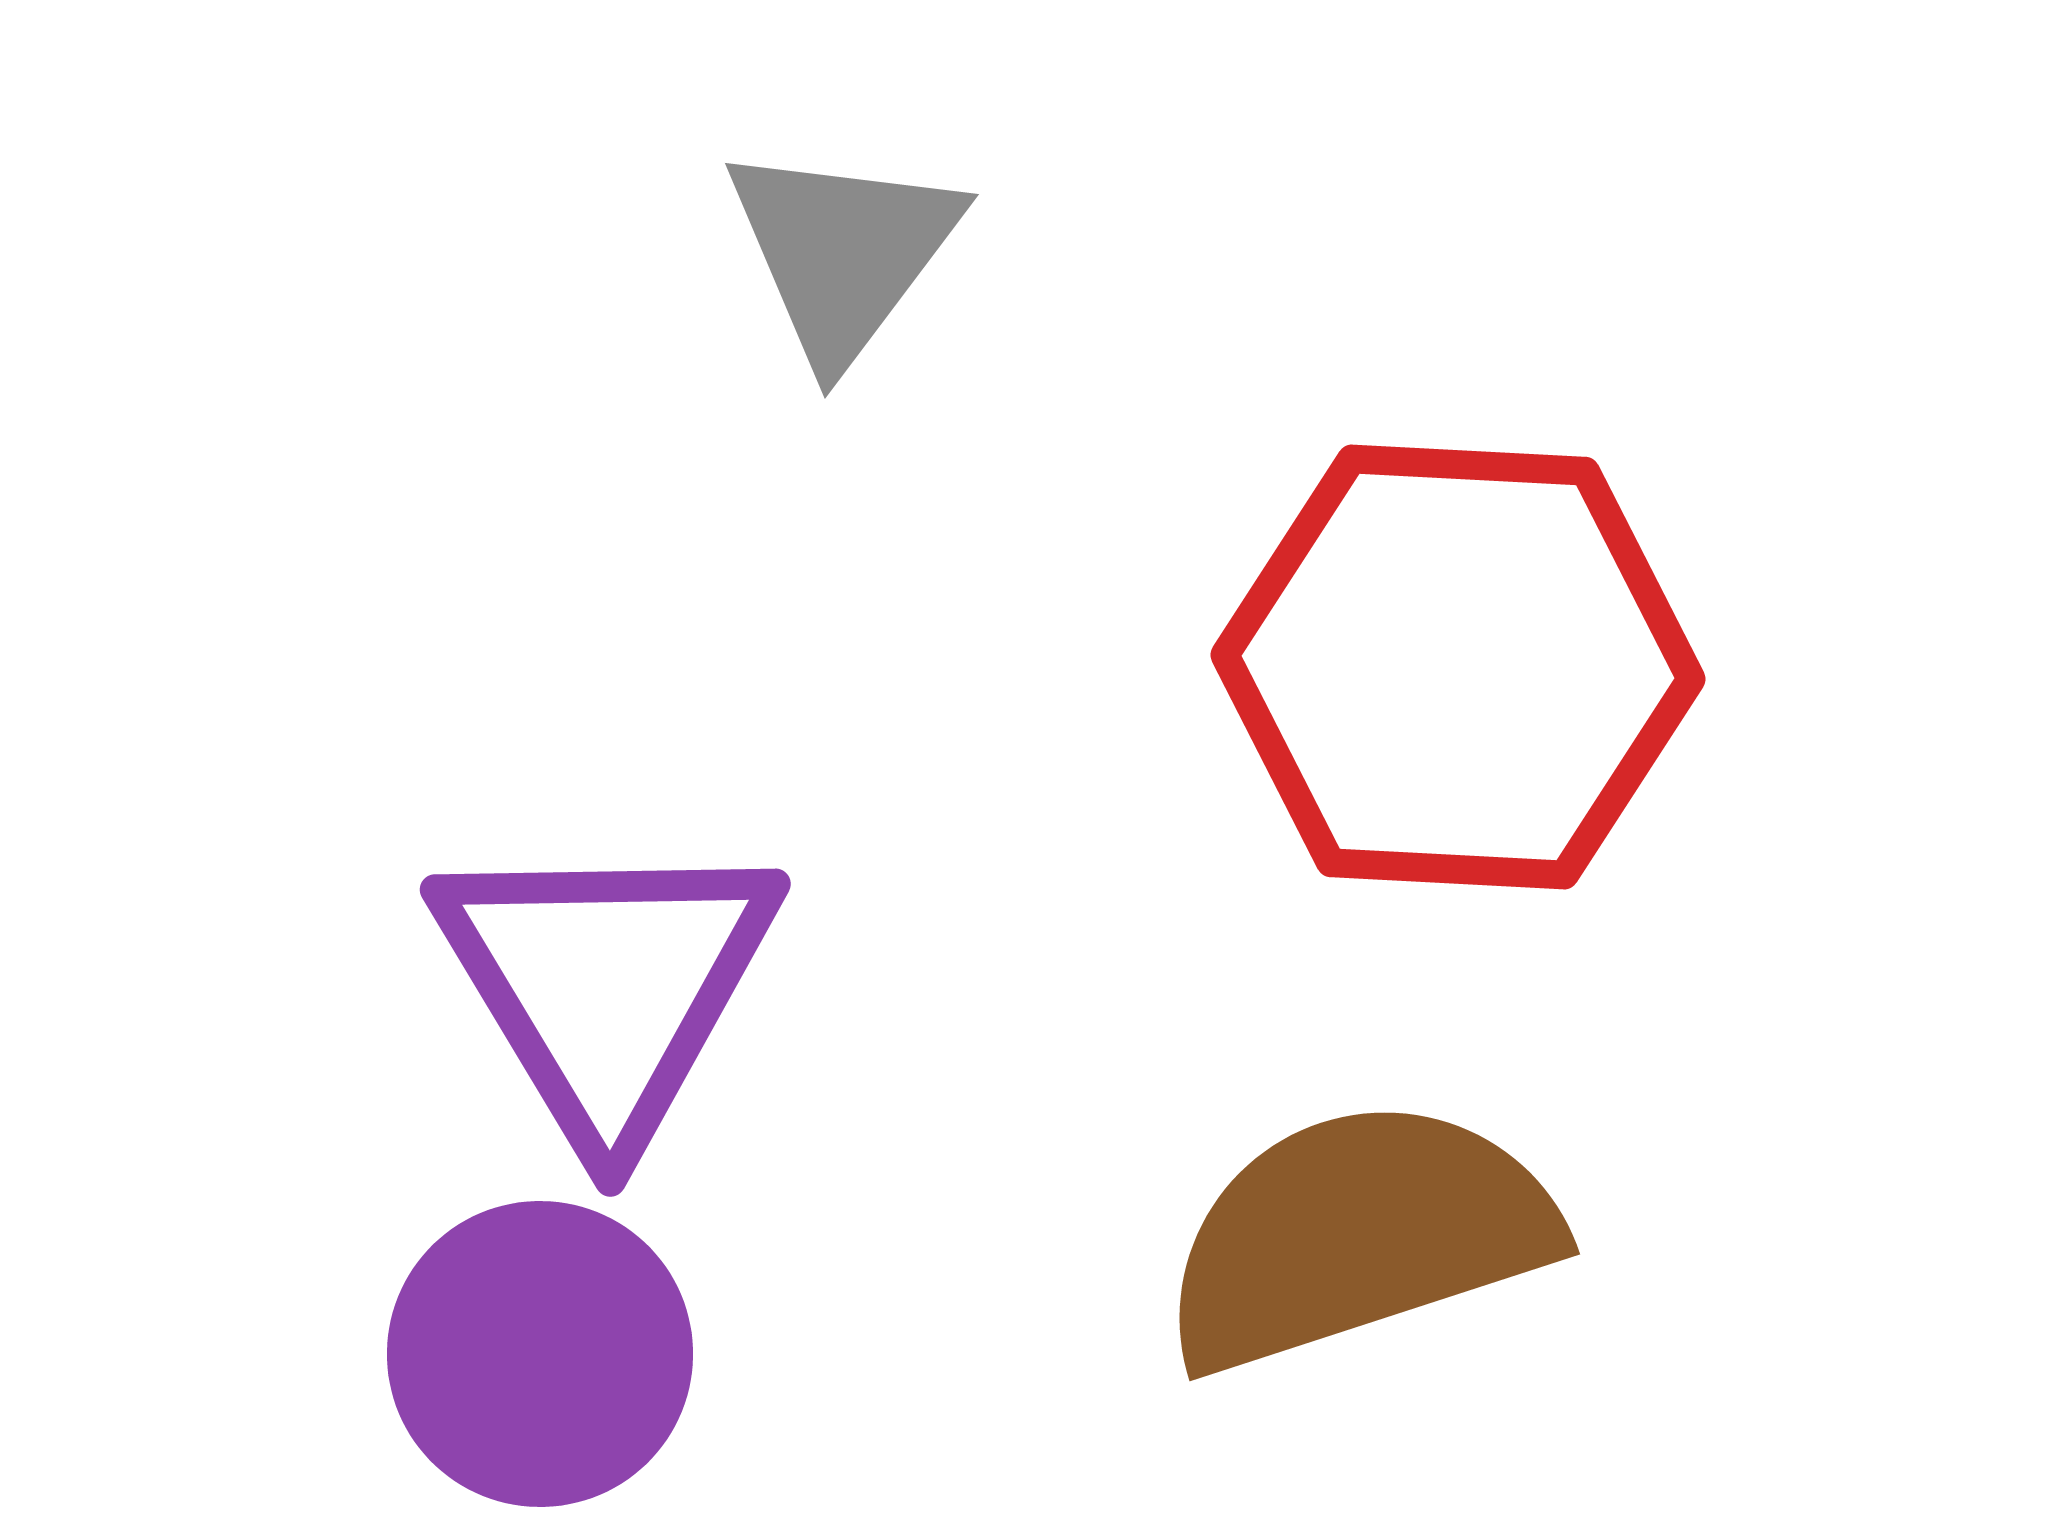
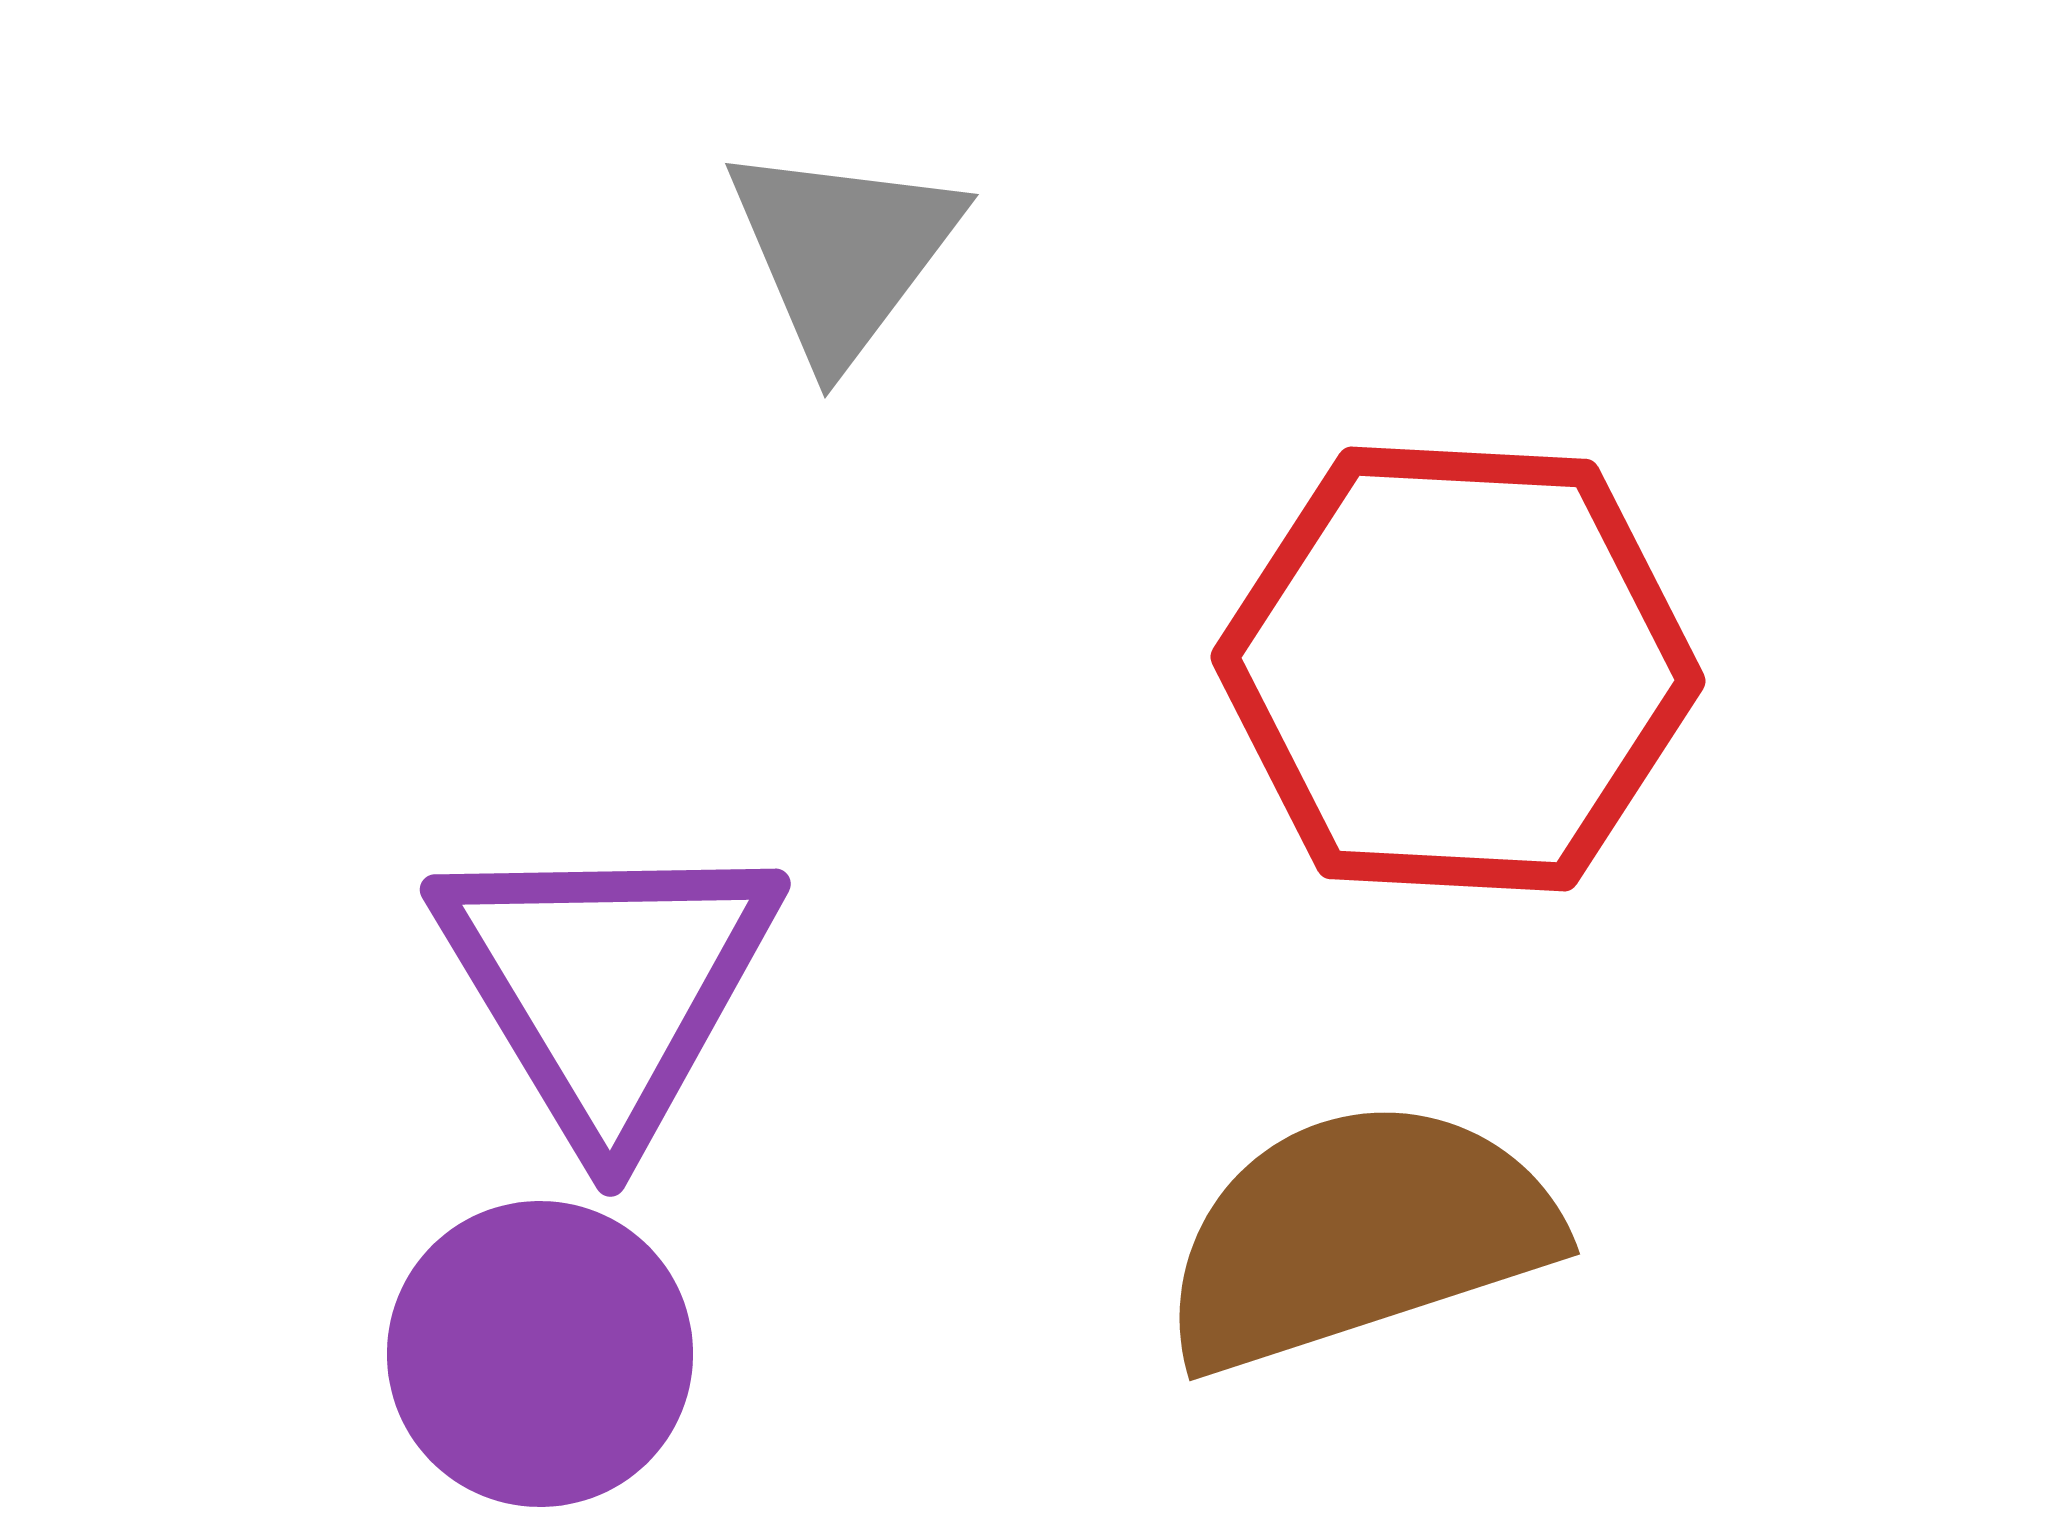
red hexagon: moved 2 px down
